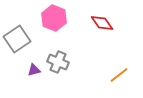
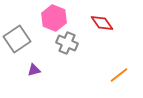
gray cross: moved 9 px right, 19 px up
